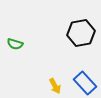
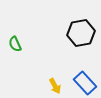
green semicircle: rotated 49 degrees clockwise
